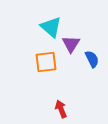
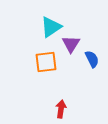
cyan triangle: rotated 45 degrees clockwise
red arrow: rotated 30 degrees clockwise
